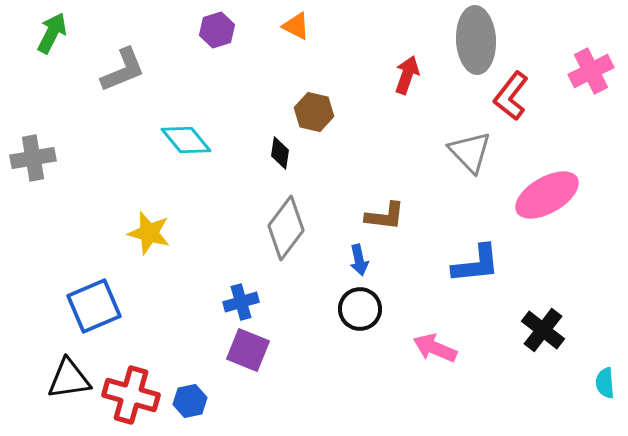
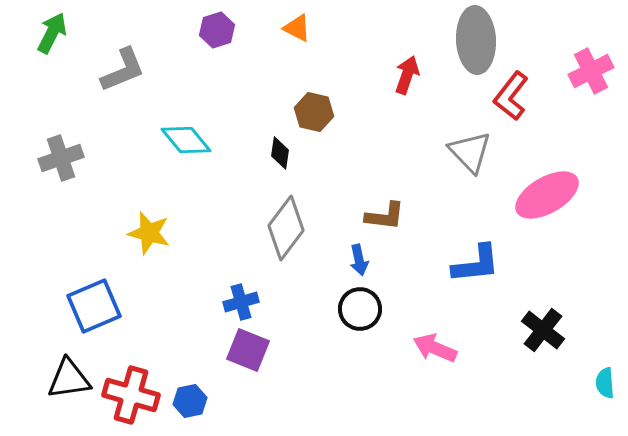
orange triangle: moved 1 px right, 2 px down
gray cross: moved 28 px right; rotated 9 degrees counterclockwise
